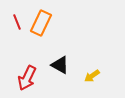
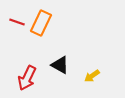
red line: rotated 49 degrees counterclockwise
